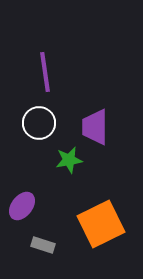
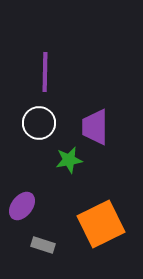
purple line: rotated 9 degrees clockwise
